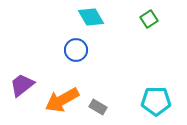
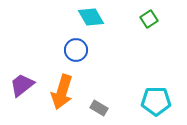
orange arrow: moved 8 px up; rotated 44 degrees counterclockwise
gray rectangle: moved 1 px right, 1 px down
